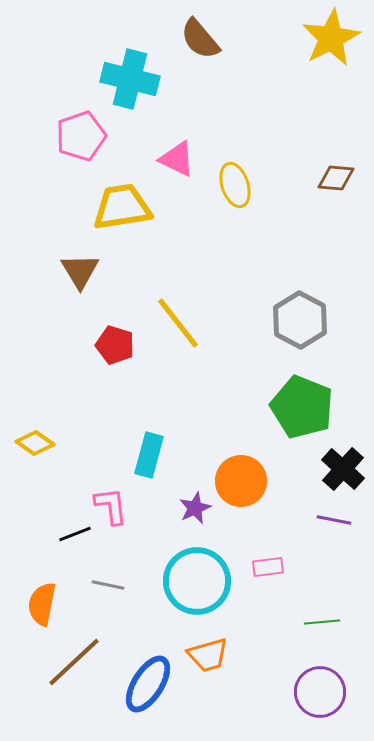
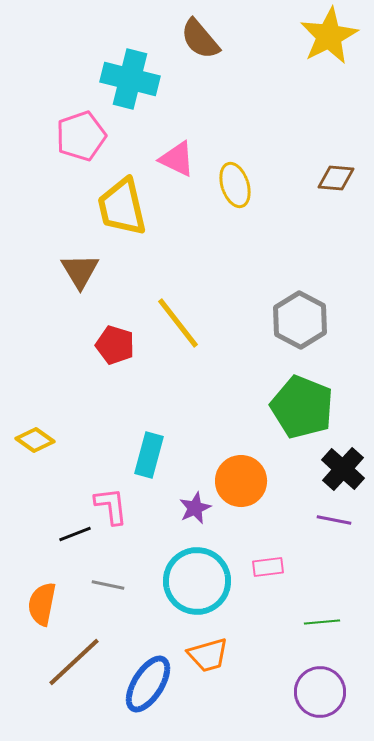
yellow star: moved 2 px left, 2 px up
yellow trapezoid: rotated 94 degrees counterclockwise
yellow diamond: moved 3 px up
